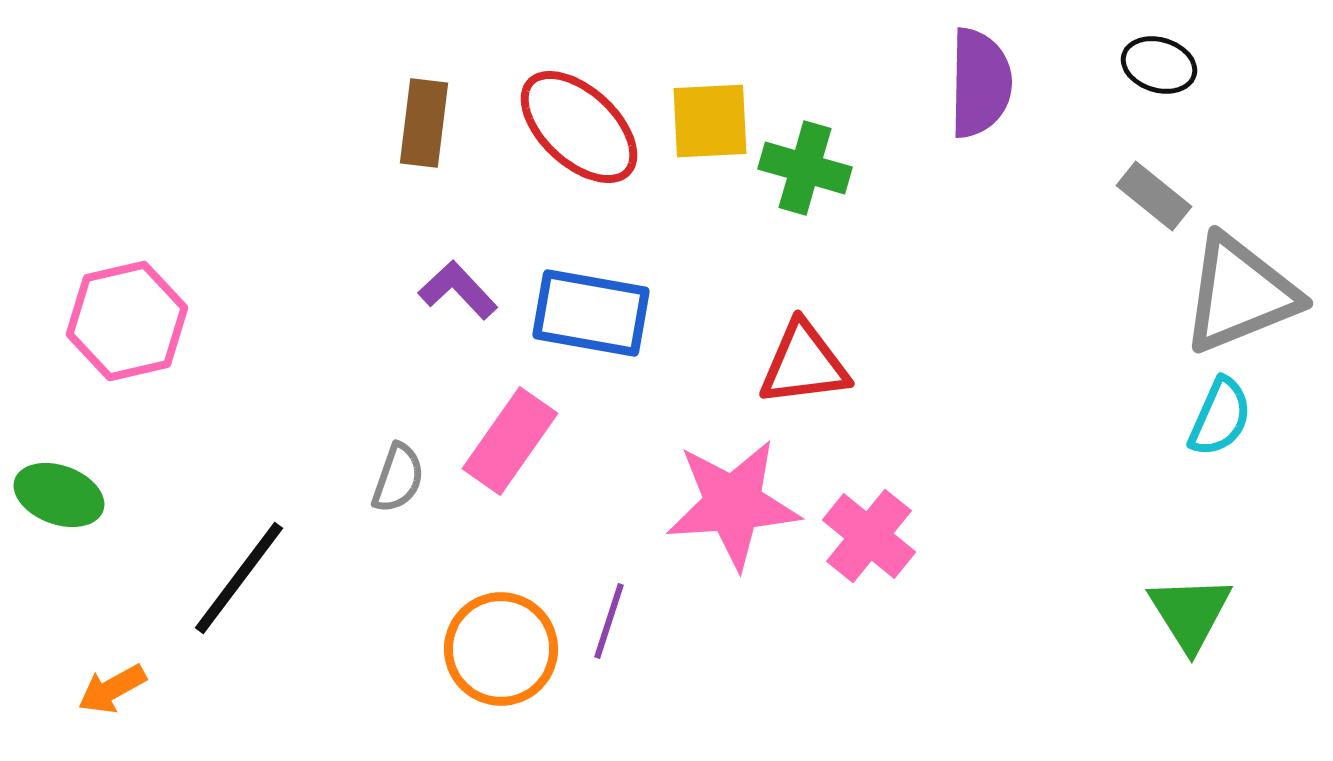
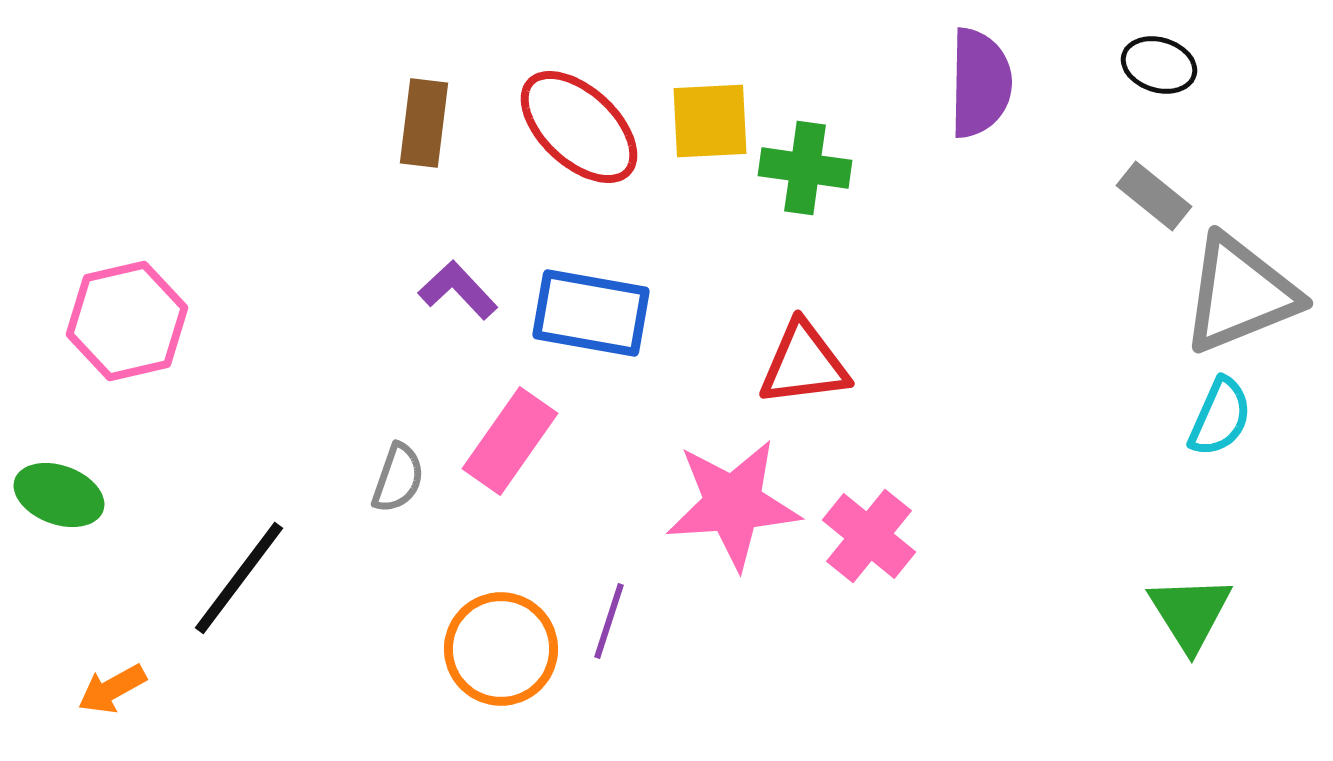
green cross: rotated 8 degrees counterclockwise
